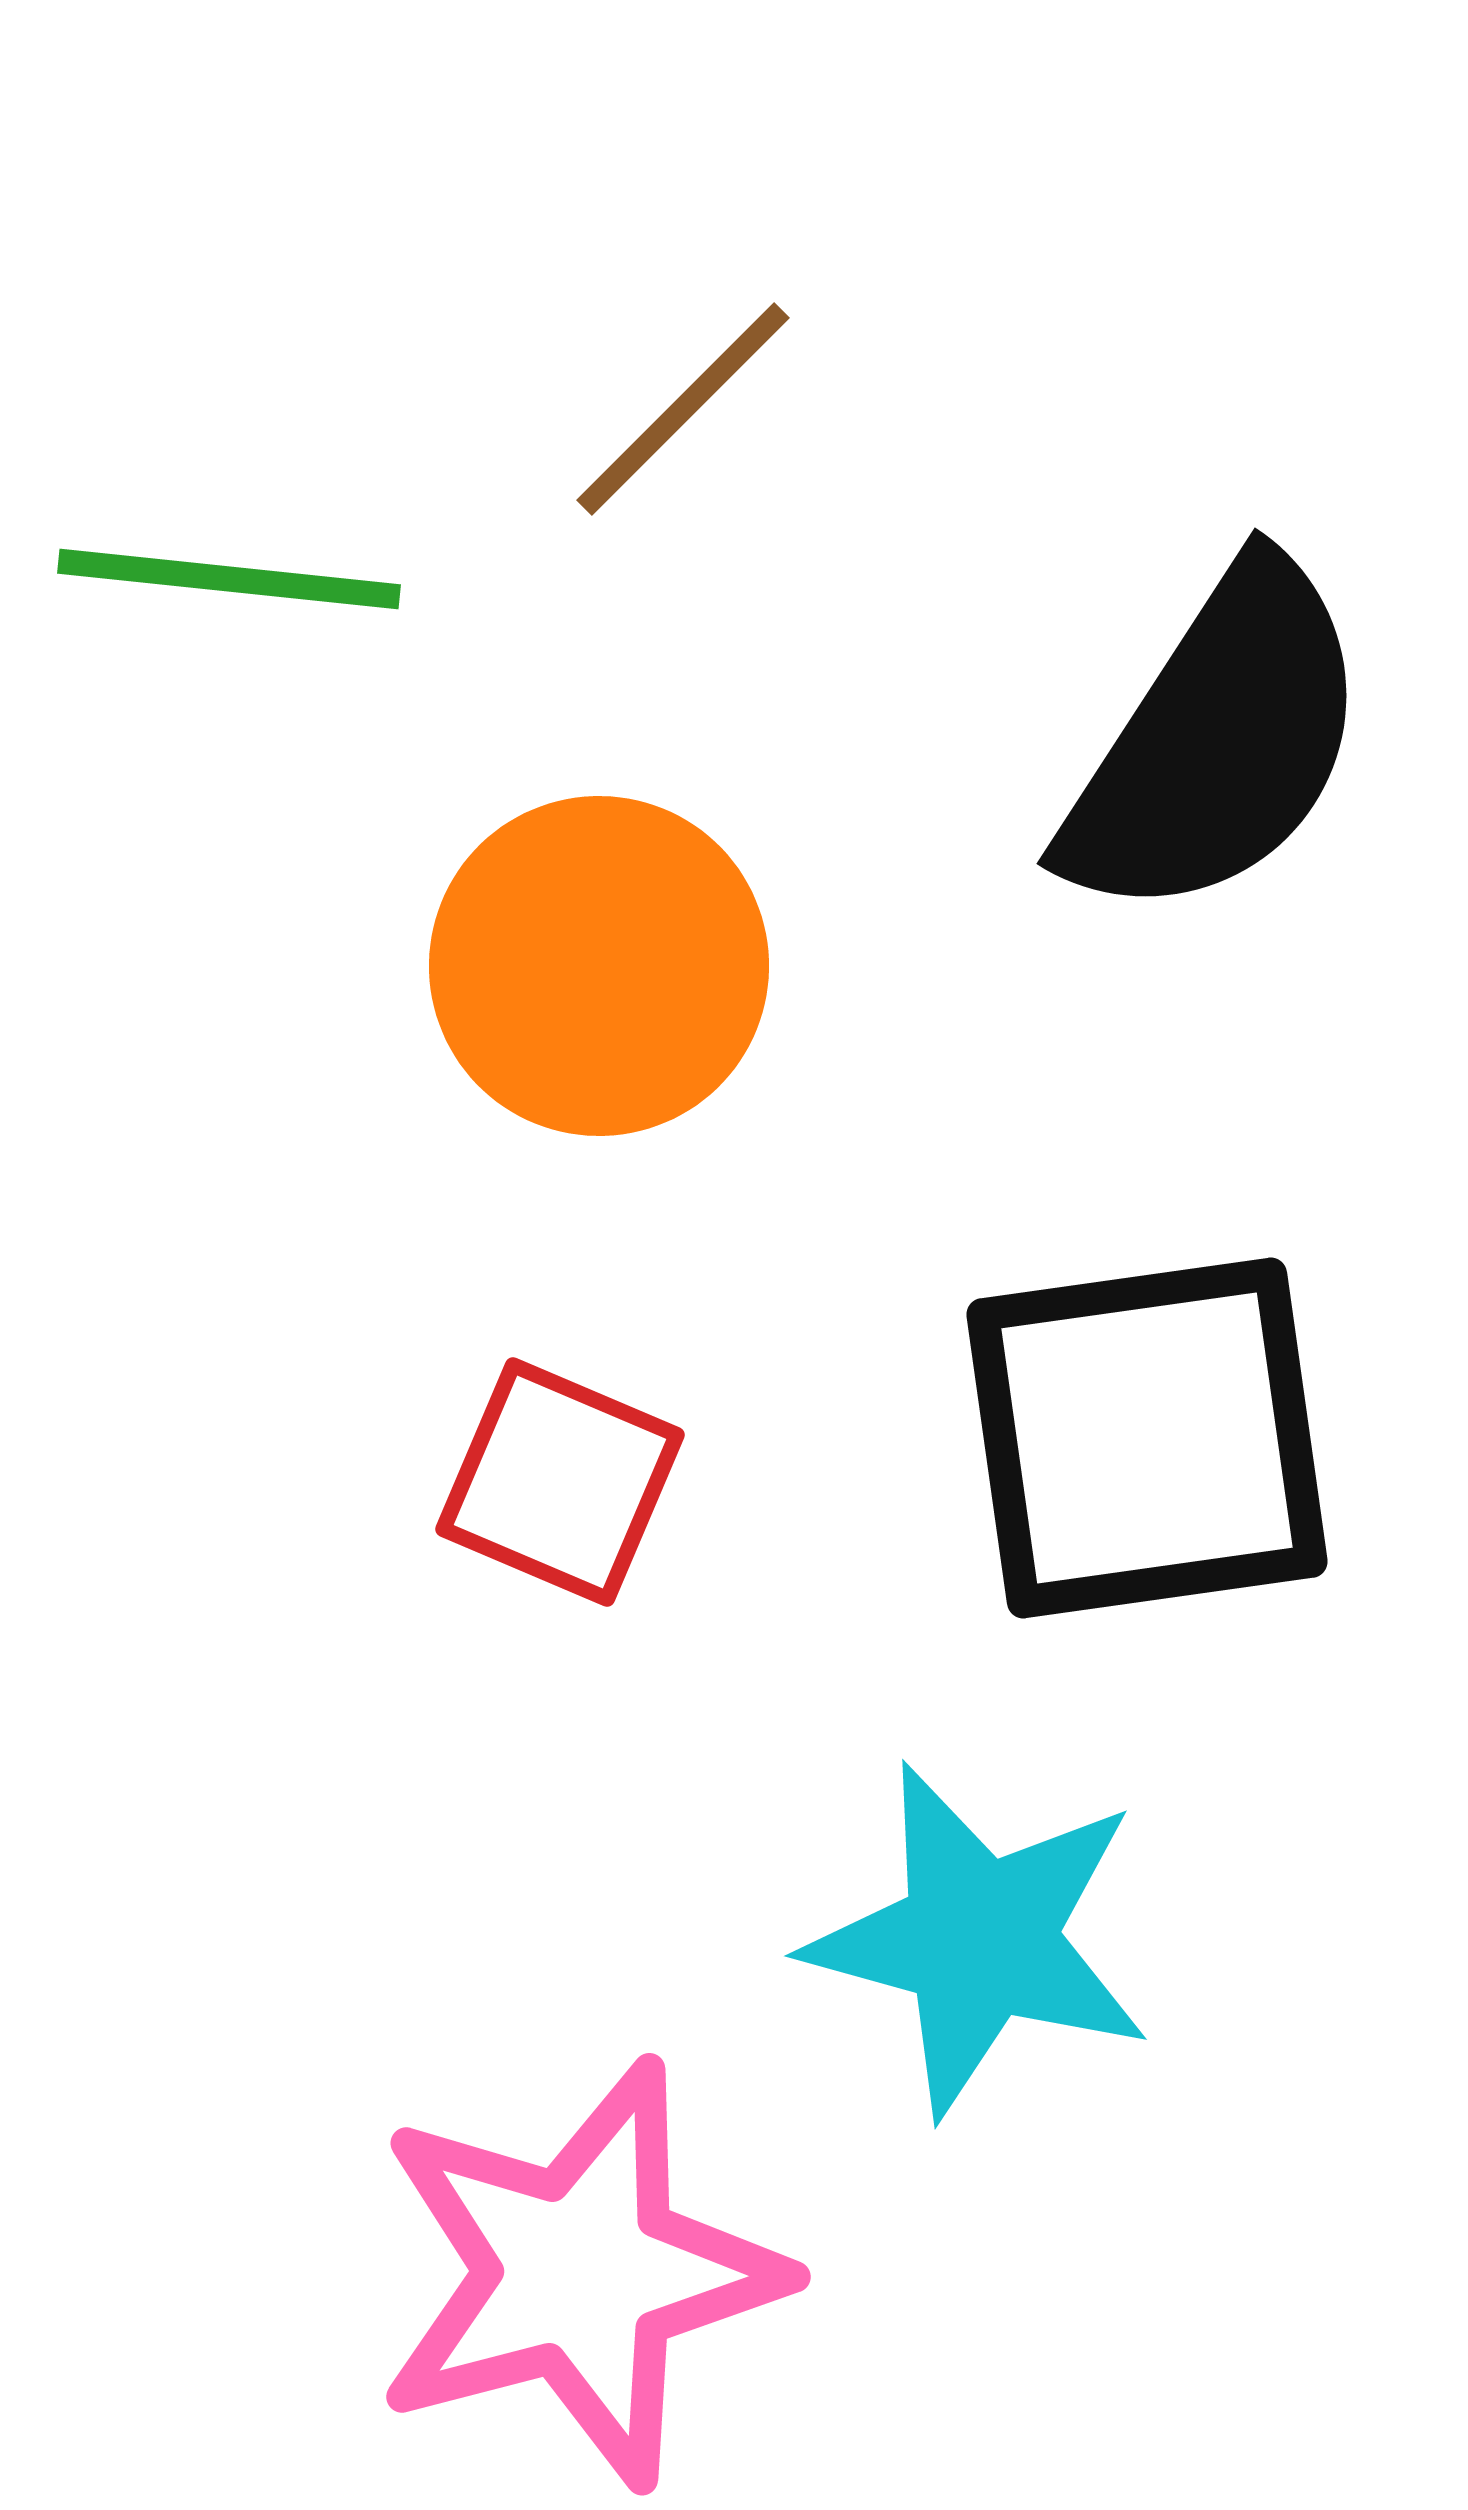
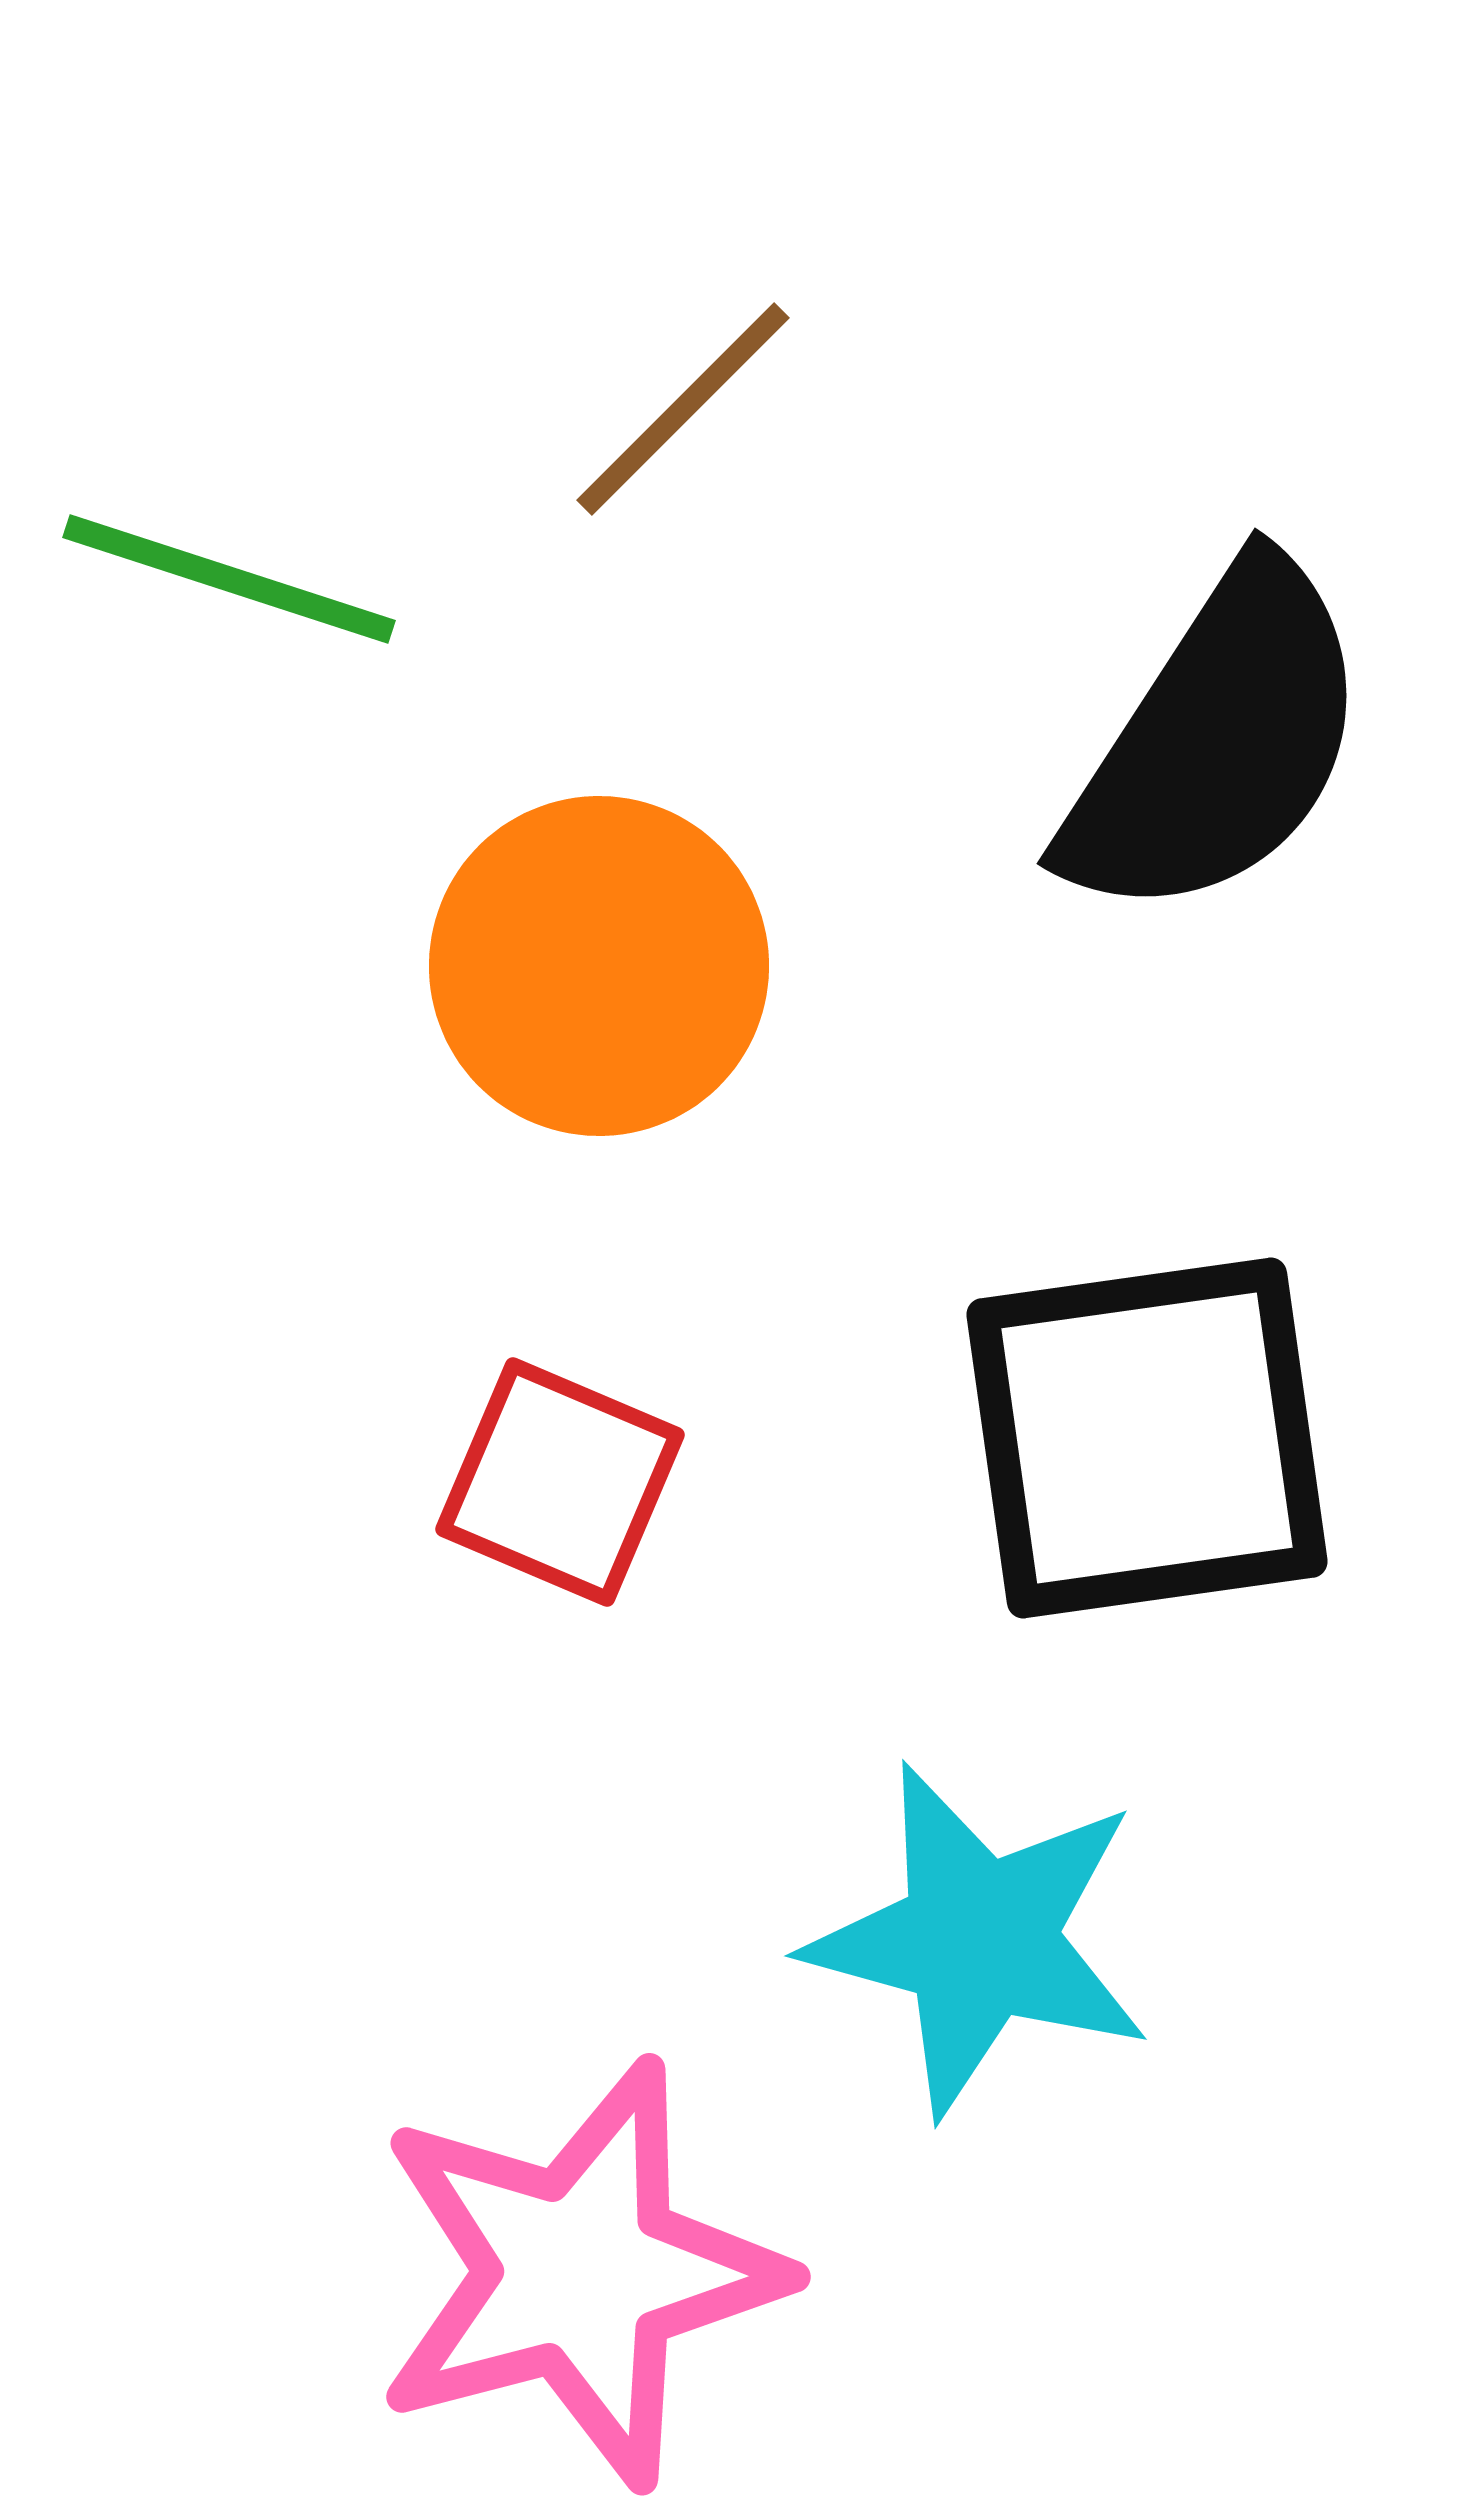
green line: rotated 12 degrees clockwise
